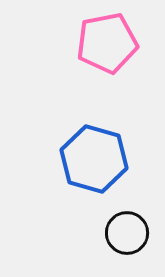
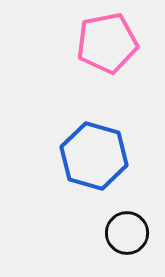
blue hexagon: moved 3 px up
